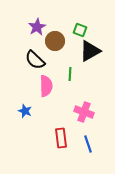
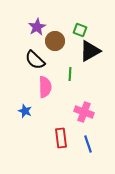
pink semicircle: moved 1 px left, 1 px down
